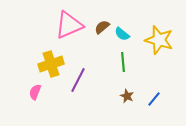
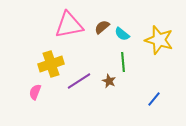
pink triangle: rotated 12 degrees clockwise
purple line: moved 1 px right, 1 px down; rotated 30 degrees clockwise
brown star: moved 18 px left, 15 px up
